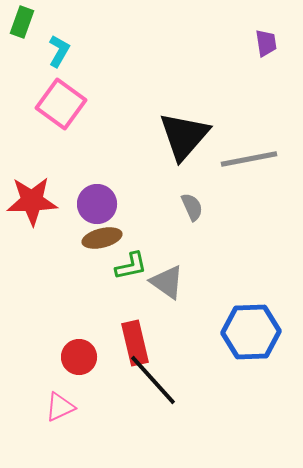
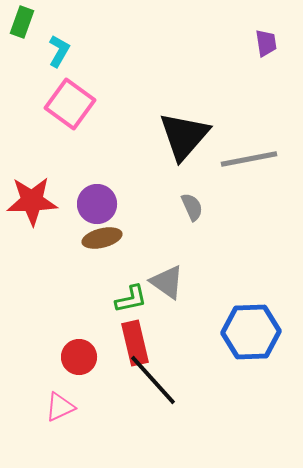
pink square: moved 9 px right
green L-shape: moved 33 px down
